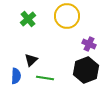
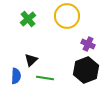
purple cross: moved 1 px left
